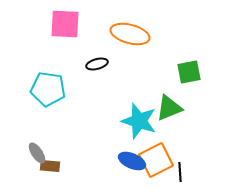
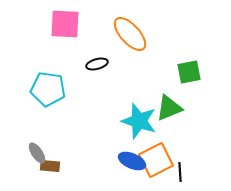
orange ellipse: rotated 33 degrees clockwise
